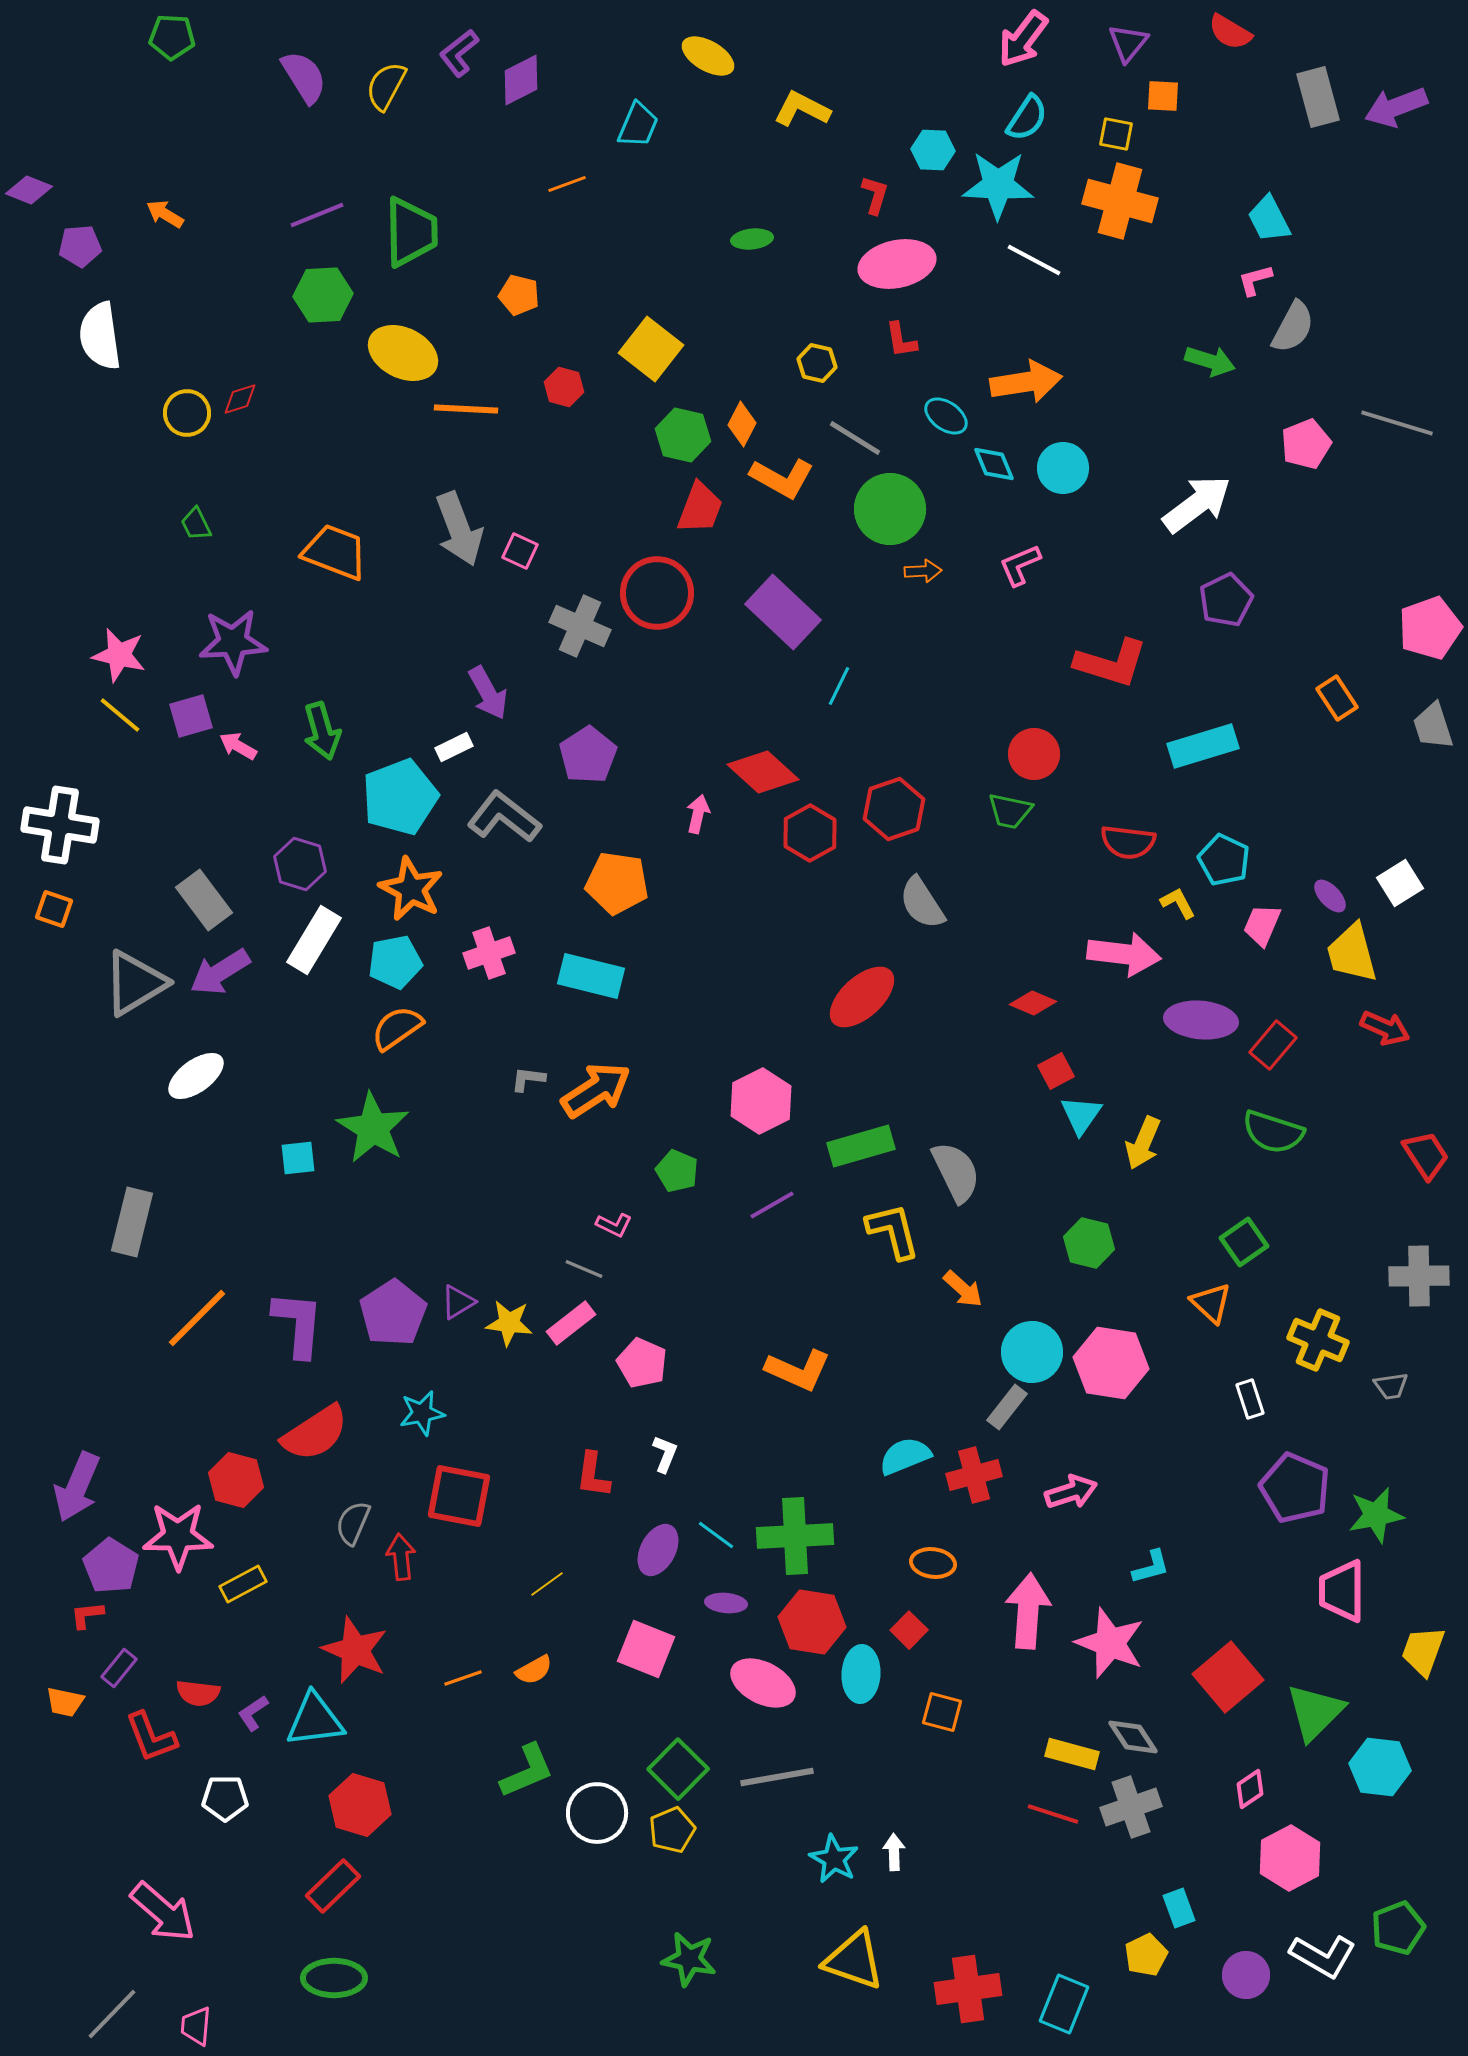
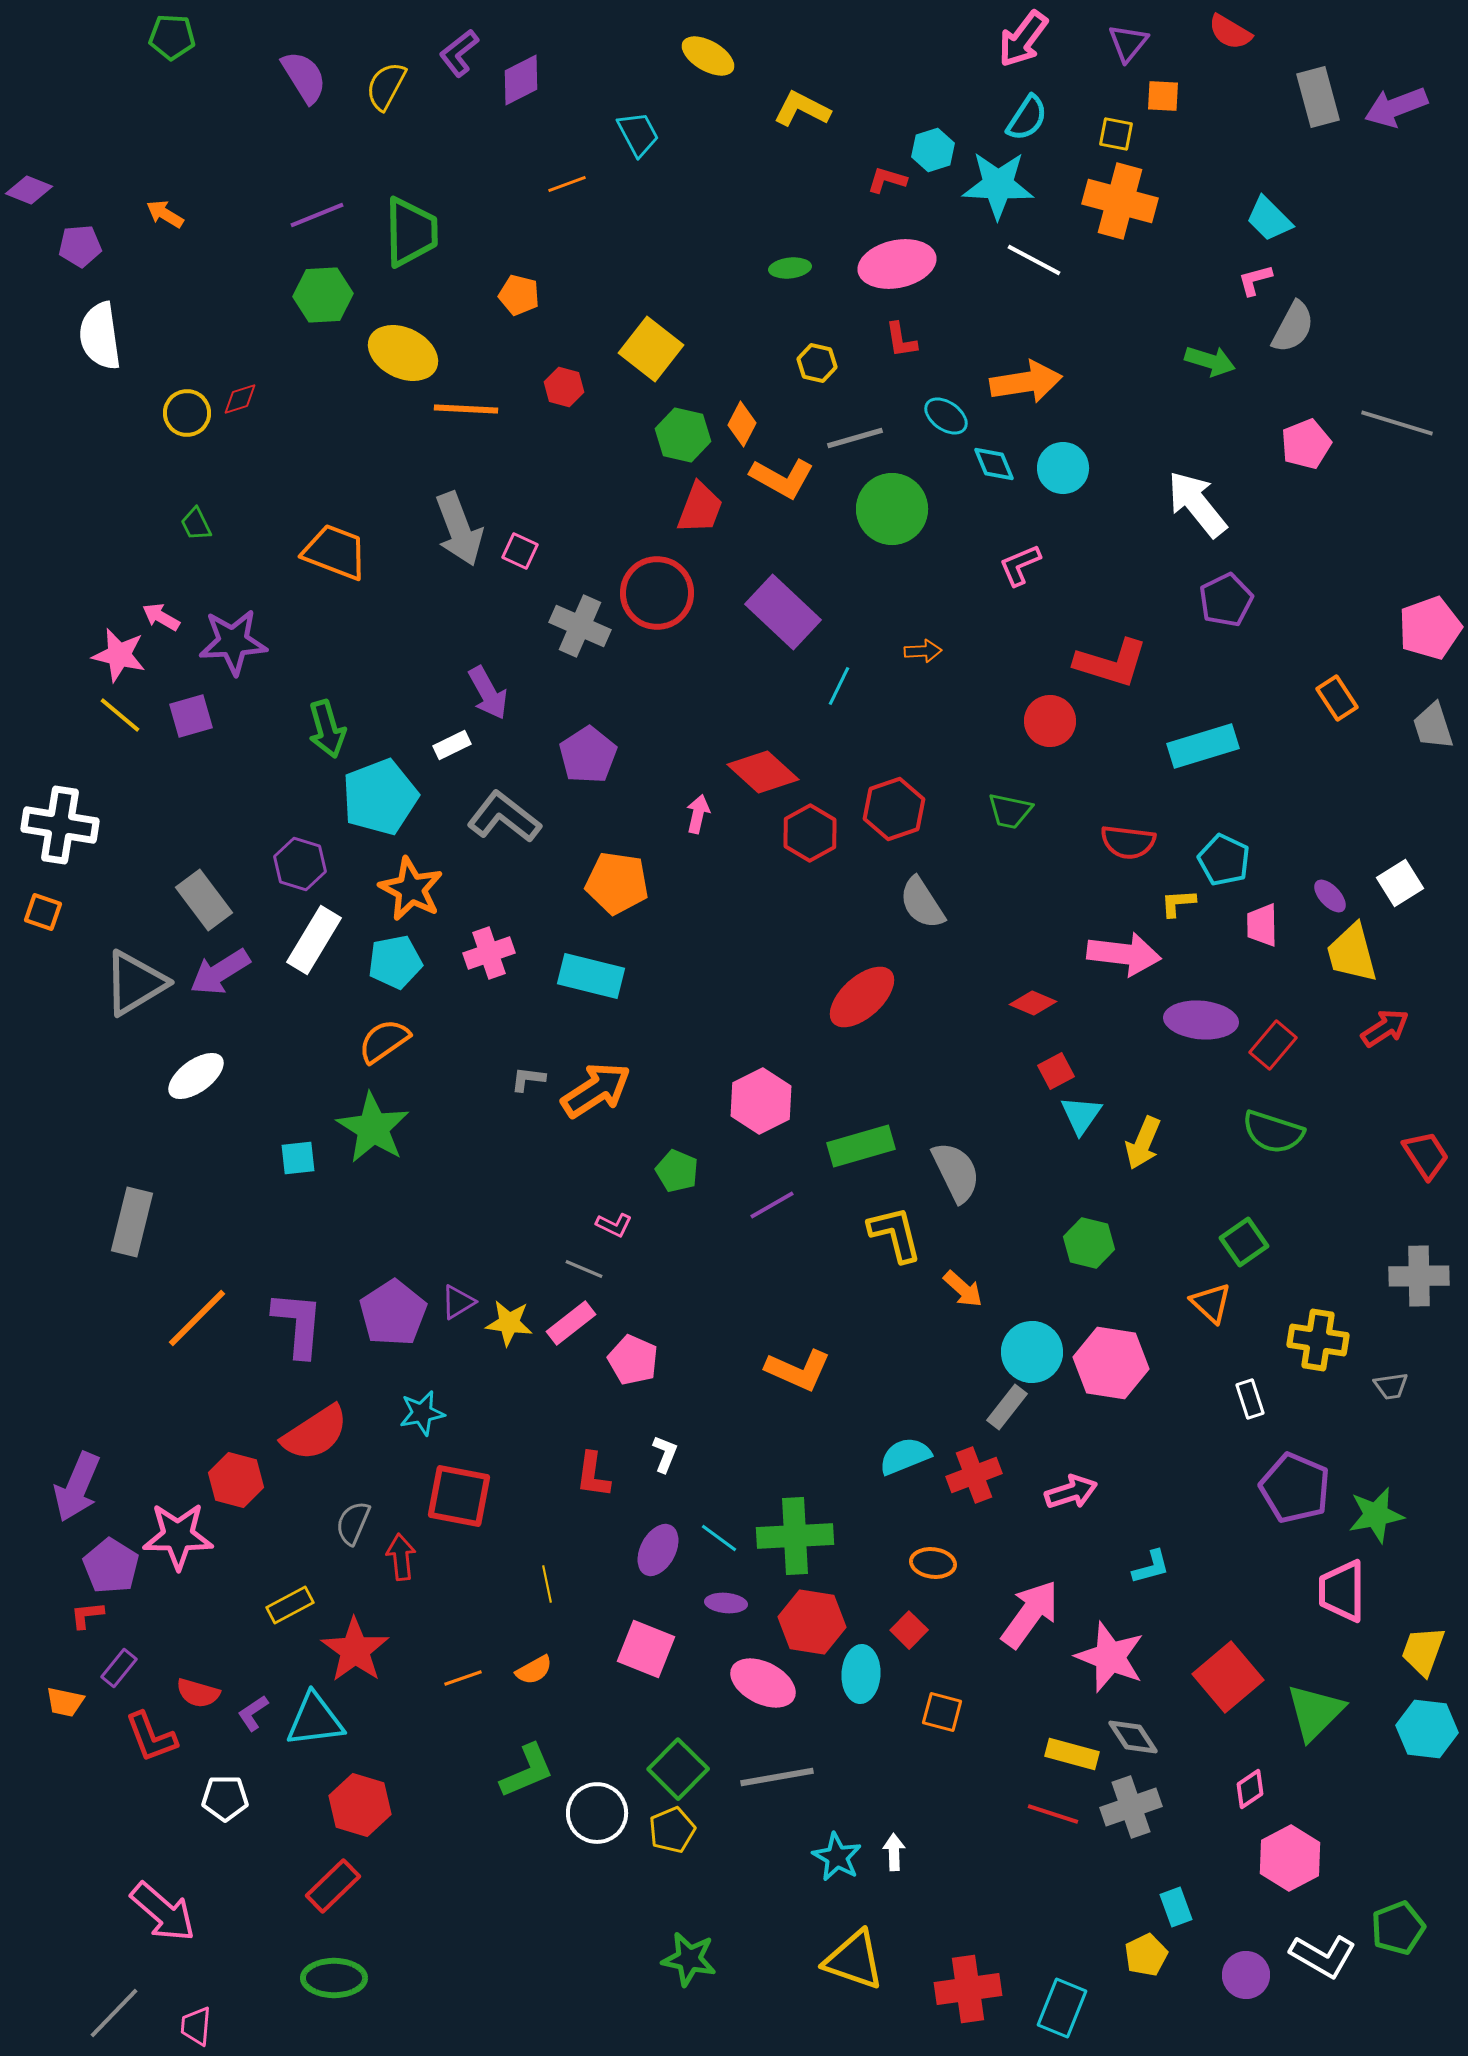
cyan trapezoid at (638, 125): moved 9 px down; rotated 51 degrees counterclockwise
cyan hexagon at (933, 150): rotated 21 degrees counterclockwise
red L-shape at (875, 195): moved 12 px right, 15 px up; rotated 90 degrees counterclockwise
cyan trapezoid at (1269, 219): rotated 18 degrees counterclockwise
green ellipse at (752, 239): moved 38 px right, 29 px down
gray line at (855, 438): rotated 48 degrees counterclockwise
white arrow at (1197, 504): rotated 92 degrees counterclockwise
green circle at (890, 509): moved 2 px right
orange arrow at (923, 571): moved 80 px down
green arrow at (322, 731): moved 5 px right, 2 px up
pink arrow at (238, 746): moved 77 px left, 129 px up
white rectangle at (454, 747): moved 2 px left, 2 px up
red circle at (1034, 754): moved 16 px right, 33 px up
cyan pentagon at (400, 797): moved 20 px left
yellow L-shape at (1178, 903): rotated 66 degrees counterclockwise
orange square at (54, 909): moved 11 px left, 3 px down
pink trapezoid at (1262, 925): rotated 24 degrees counterclockwise
orange semicircle at (397, 1028): moved 13 px left, 13 px down
red arrow at (1385, 1028): rotated 57 degrees counterclockwise
yellow L-shape at (893, 1231): moved 2 px right, 3 px down
yellow cross at (1318, 1340): rotated 14 degrees counterclockwise
pink pentagon at (642, 1363): moved 9 px left, 3 px up
red cross at (974, 1475): rotated 6 degrees counterclockwise
cyan line at (716, 1535): moved 3 px right, 3 px down
yellow rectangle at (243, 1584): moved 47 px right, 21 px down
yellow line at (547, 1584): rotated 66 degrees counterclockwise
pink arrow at (1028, 1611): moved 2 px right, 3 px down; rotated 32 degrees clockwise
pink star at (1110, 1643): moved 14 px down
red star at (355, 1650): rotated 12 degrees clockwise
red semicircle at (198, 1693): rotated 9 degrees clockwise
cyan hexagon at (1380, 1767): moved 47 px right, 38 px up
cyan star at (834, 1859): moved 3 px right, 2 px up
cyan rectangle at (1179, 1908): moved 3 px left, 1 px up
cyan rectangle at (1064, 2004): moved 2 px left, 4 px down
gray line at (112, 2014): moved 2 px right, 1 px up
